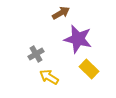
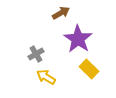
purple star: rotated 20 degrees clockwise
yellow arrow: moved 3 px left
